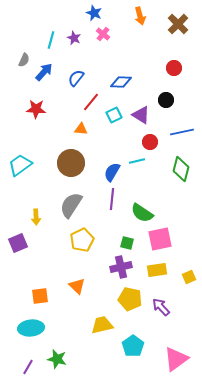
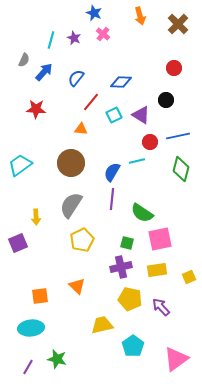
blue line at (182, 132): moved 4 px left, 4 px down
